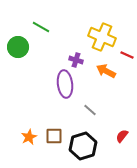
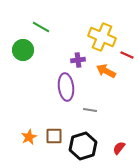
green circle: moved 5 px right, 3 px down
purple cross: moved 2 px right; rotated 24 degrees counterclockwise
purple ellipse: moved 1 px right, 3 px down
gray line: rotated 32 degrees counterclockwise
red semicircle: moved 3 px left, 12 px down
